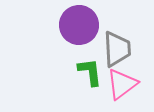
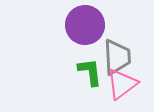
purple circle: moved 6 px right
gray trapezoid: moved 8 px down
